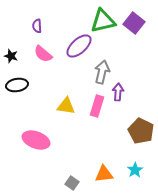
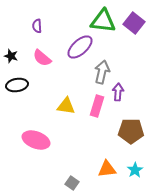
green triangle: rotated 20 degrees clockwise
purple ellipse: moved 1 px right, 1 px down
pink semicircle: moved 1 px left, 4 px down
brown pentagon: moved 10 px left; rotated 25 degrees counterclockwise
orange triangle: moved 3 px right, 5 px up
